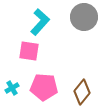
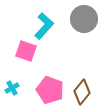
gray circle: moved 2 px down
cyan L-shape: moved 4 px right, 4 px down
pink square: moved 3 px left; rotated 10 degrees clockwise
pink pentagon: moved 6 px right, 3 px down; rotated 16 degrees clockwise
